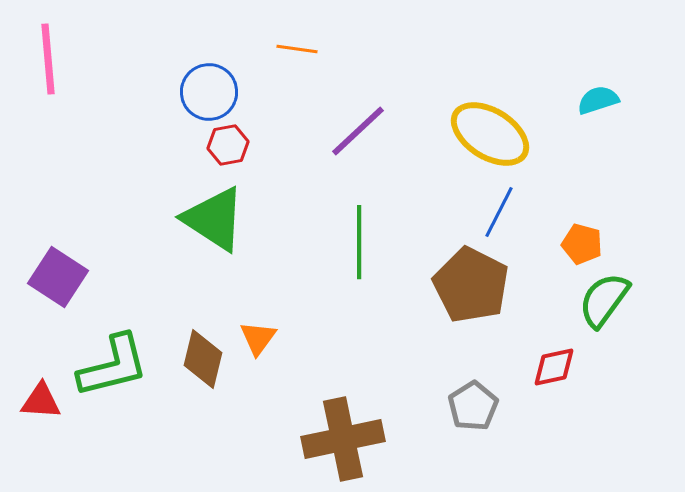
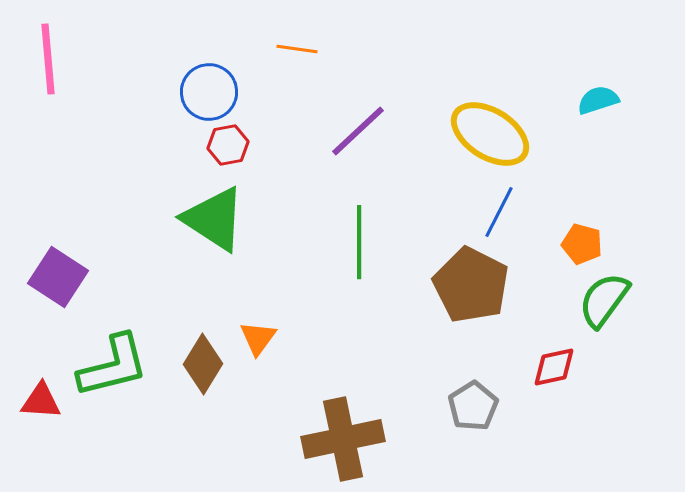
brown diamond: moved 5 px down; rotated 18 degrees clockwise
